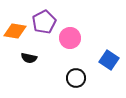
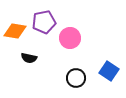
purple pentagon: rotated 15 degrees clockwise
blue square: moved 11 px down
